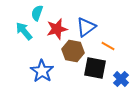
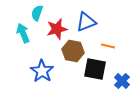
blue triangle: moved 5 px up; rotated 15 degrees clockwise
cyan arrow: moved 1 px left, 2 px down; rotated 18 degrees clockwise
orange line: rotated 16 degrees counterclockwise
black square: moved 1 px down
blue cross: moved 1 px right, 2 px down
